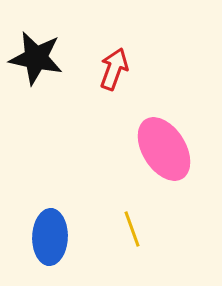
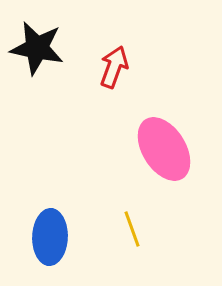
black star: moved 1 px right, 10 px up
red arrow: moved 2 px up
